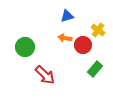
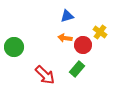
yellow cross: moved 2 px right, 2 px down
green circle: moved 11 px left
green rectangle: moved 18 px left
